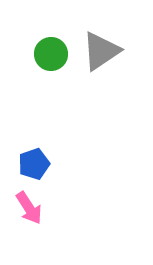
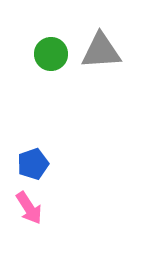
gray triangle: rotated 30 degrees clockwise
blue pentagon: moved 1 px left
